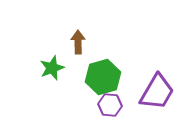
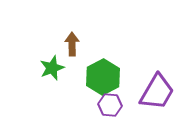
brown arrow: moved 6 px left, 2 px down
green hexagon: rotated 12 degrees counterclockwise
